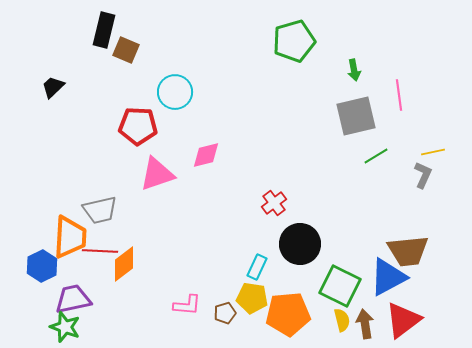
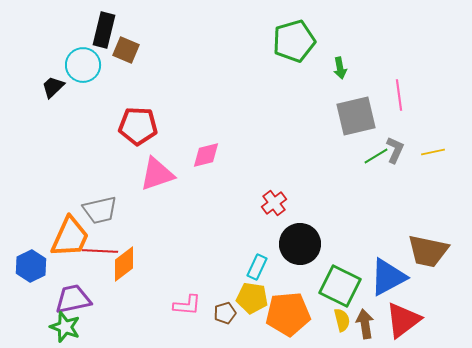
green arrow: moved 14 px left, 2 px up
cyan circle: moved 92 px left, 27 px up
gray L-shape: moved 28 px left, 25 px up
orange trapezoid: rotated 21 degrees clockwise
brown trapezoid: moved 20 px right; rotated 18 degrees clockwise
blue hexagon: moved 11 px left
